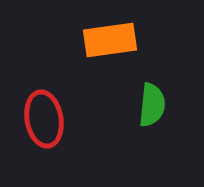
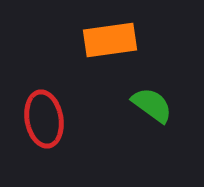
green semicircle: rotated 60 degrees counterclockwise
